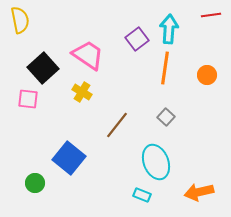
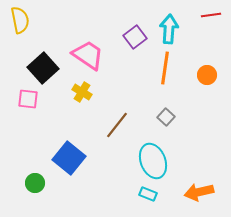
purple square: moved 2 px left, 2 px up
cyan ellipse: moved 3 px left, 1 px up
cyan rectangle: moved 6 px right, 1 px up
